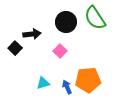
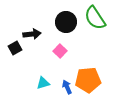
black square: rotated 16 degrees clockwise
